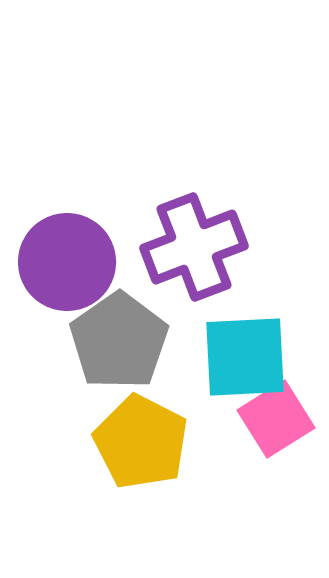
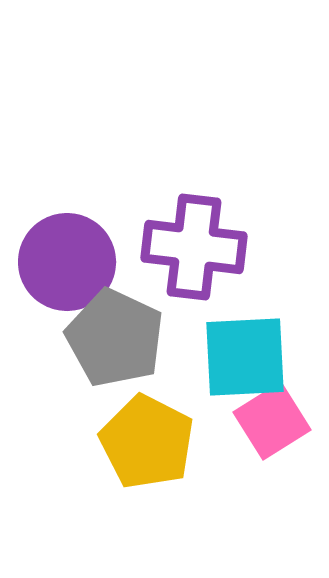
purple cross: rotated 28 degrees clockwise
gray pentagon: moved 4 px left, 3 px up; rotated 12 degrees counterclockwise
pink square: moved 4 px left, 2 px down
yellow pentagon: moved 6 px right
